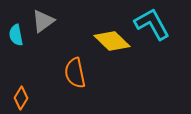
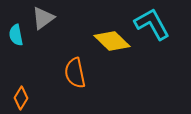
gray triangle: moved 3 px up
